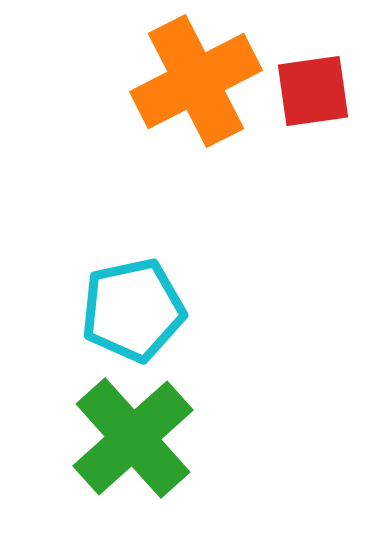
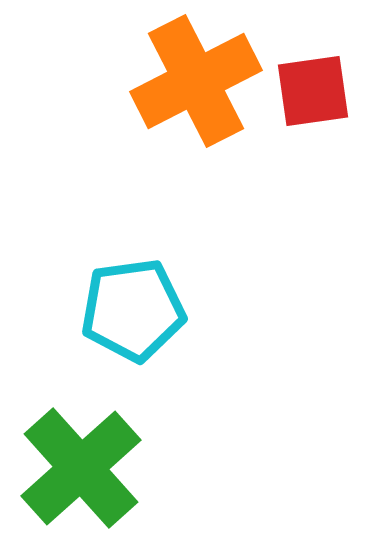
cyan pentagon: rotated 4 degrees clockwise
green cross: moved 52 px left, 30 px down
